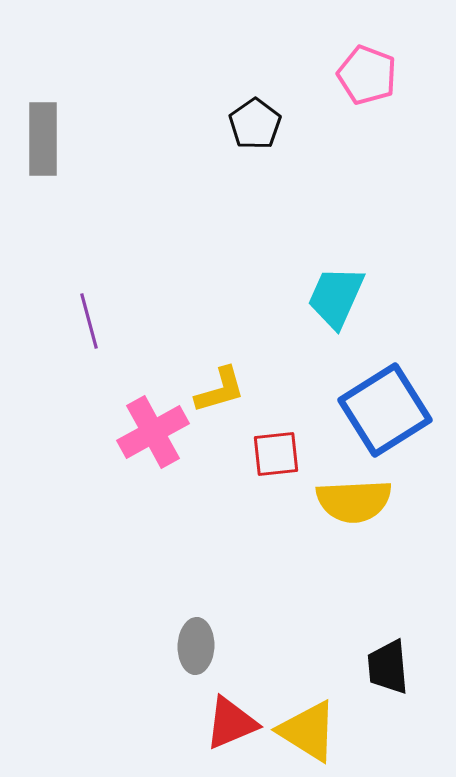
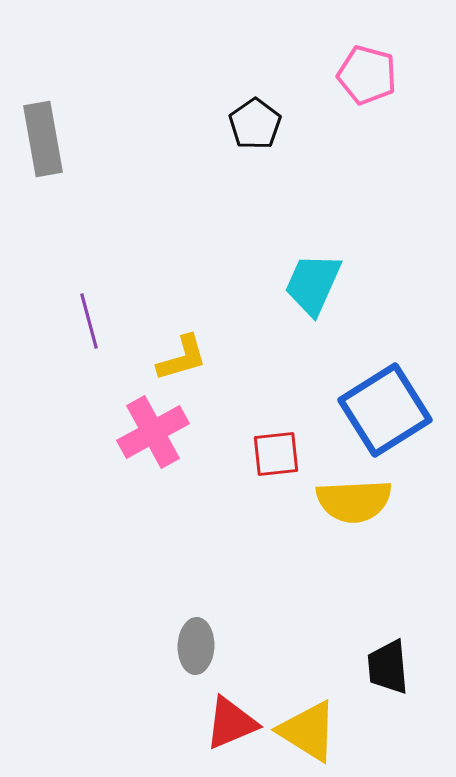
pink pentagon: rotated 6 degrees counterclockwise
gray rectangle: rotated 10 degrees counterclockwise
cyan trapezoid: moved 23 px left, 13 px up
yellow L-shape: moved 38 px left, 32 px up
